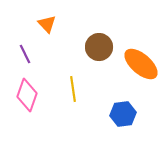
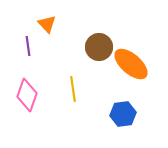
purple line: moved 3 px right, 8 px up; rotated 18 degrees clockwise
orange ellipse: moved 10 px left
